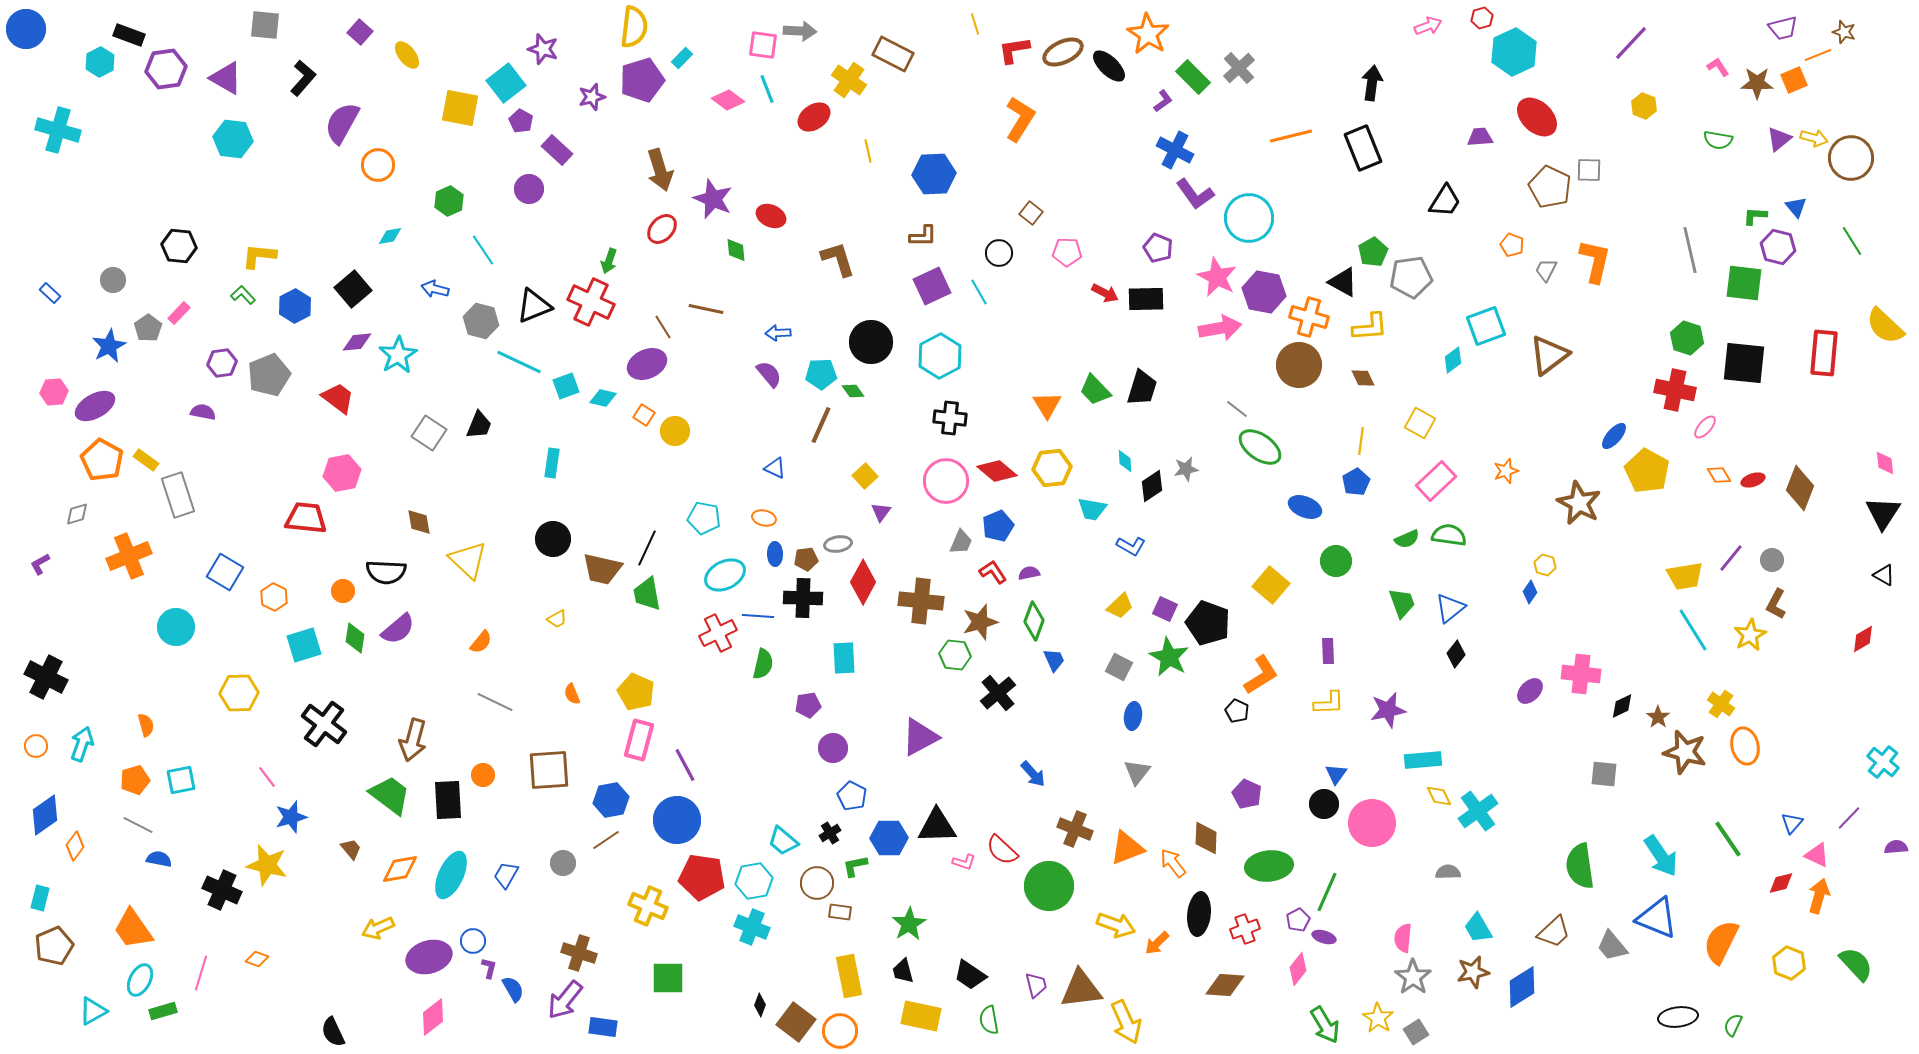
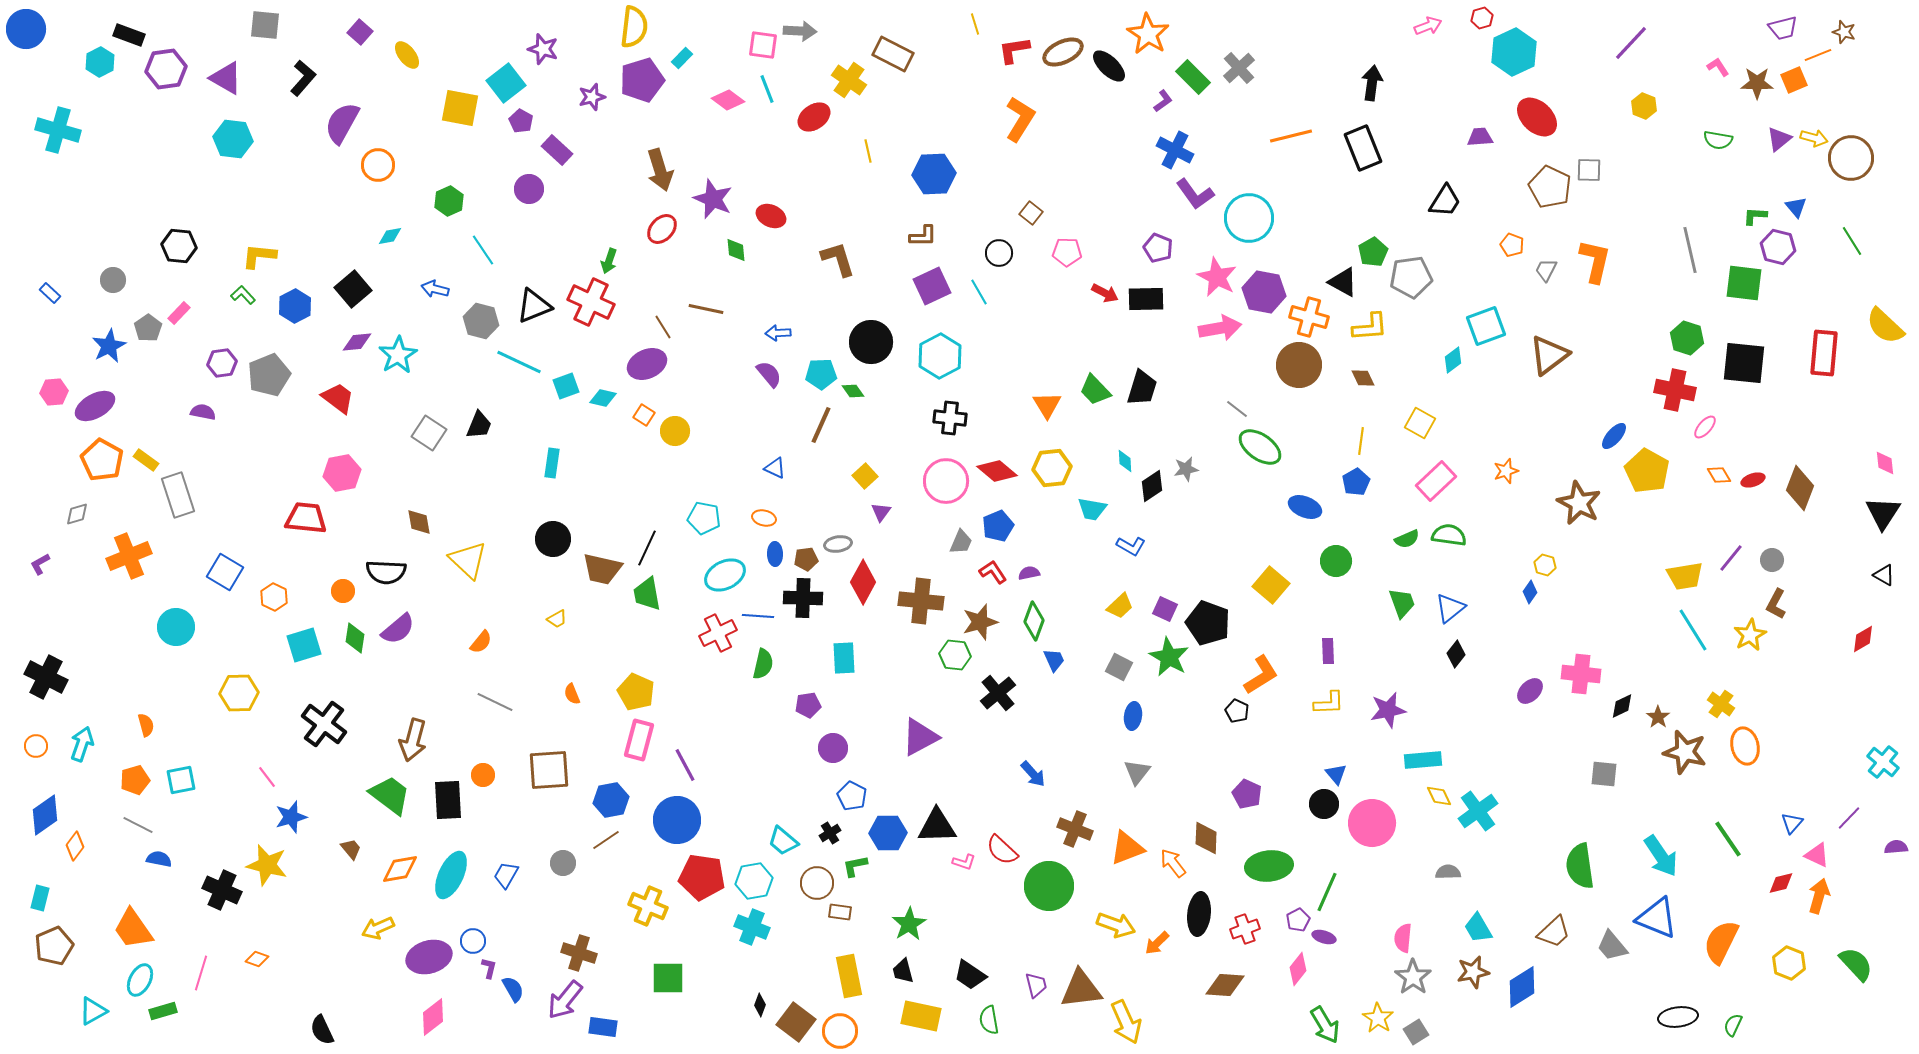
blue triangle at (1336, 774): rotated 15 degrees counterclockwise
blue hexagon at (889, 838): moved 1 px left, 5 px up
black semicircle at (333, 1032): moved 11 px left, 2 px up
